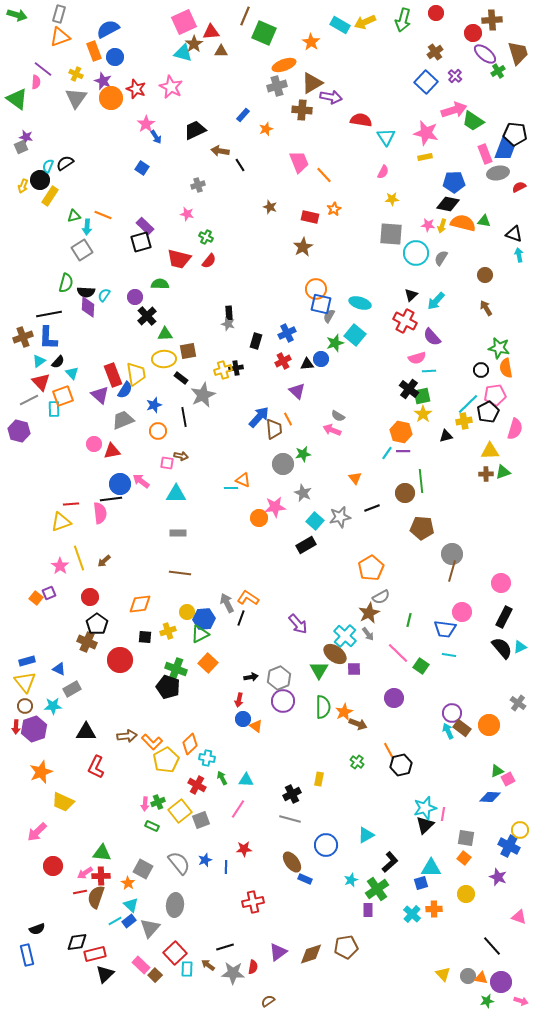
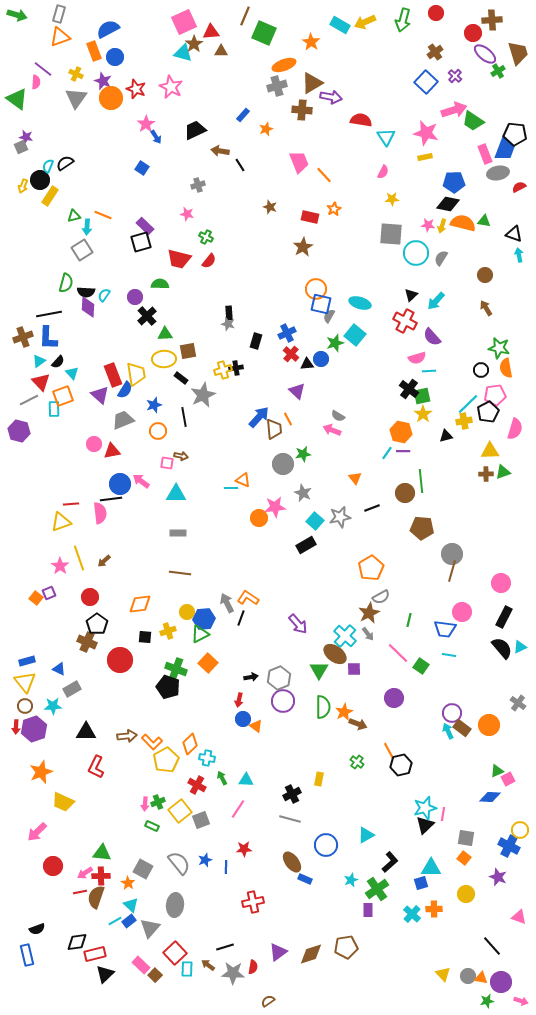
red cross at (283, 361): moved 8 px right, 7 px up; rotated 21 degrees counterclockwise
